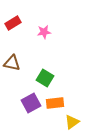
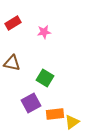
orange rectangle: moved 11 px down
